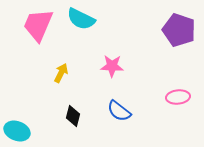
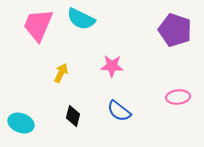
purple pentagon: moved 4 px left
cyan ellipse: moved 4 px right, 8 px up
